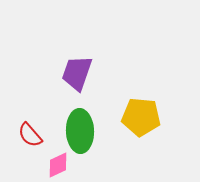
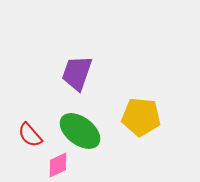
green ellipse: rotated 51 degrees counterclockwise
